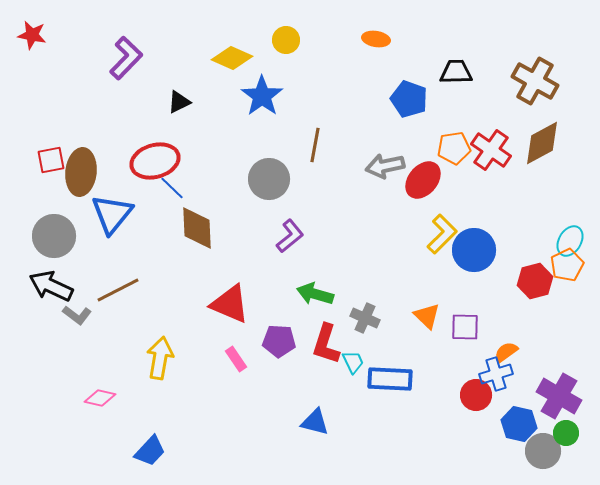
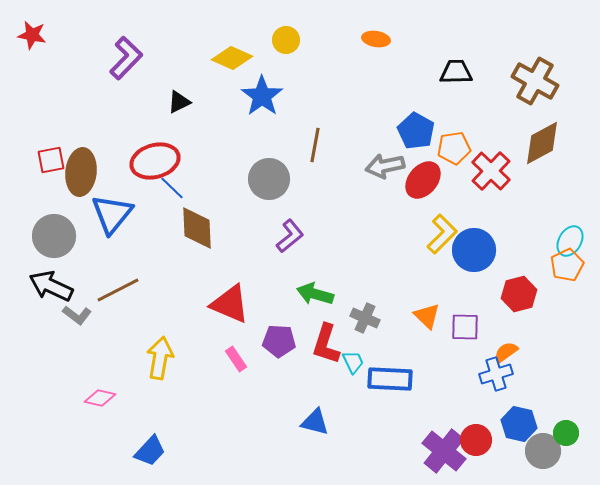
blue pentagon at (409, 99): moved 7 px right, 32 px down; rotated 9 degrees clockwise
red cross at (491, 150): moved 21 px down; rotated 9 degrees clockwise
red hexagon at (535, 281): moved 16 px left, 13 px down
red circle at (476, 395): moved 45 px down
purple cross at (559, 396): moved 115 px left, 55 px down; rotated 9 degrees clockwise
